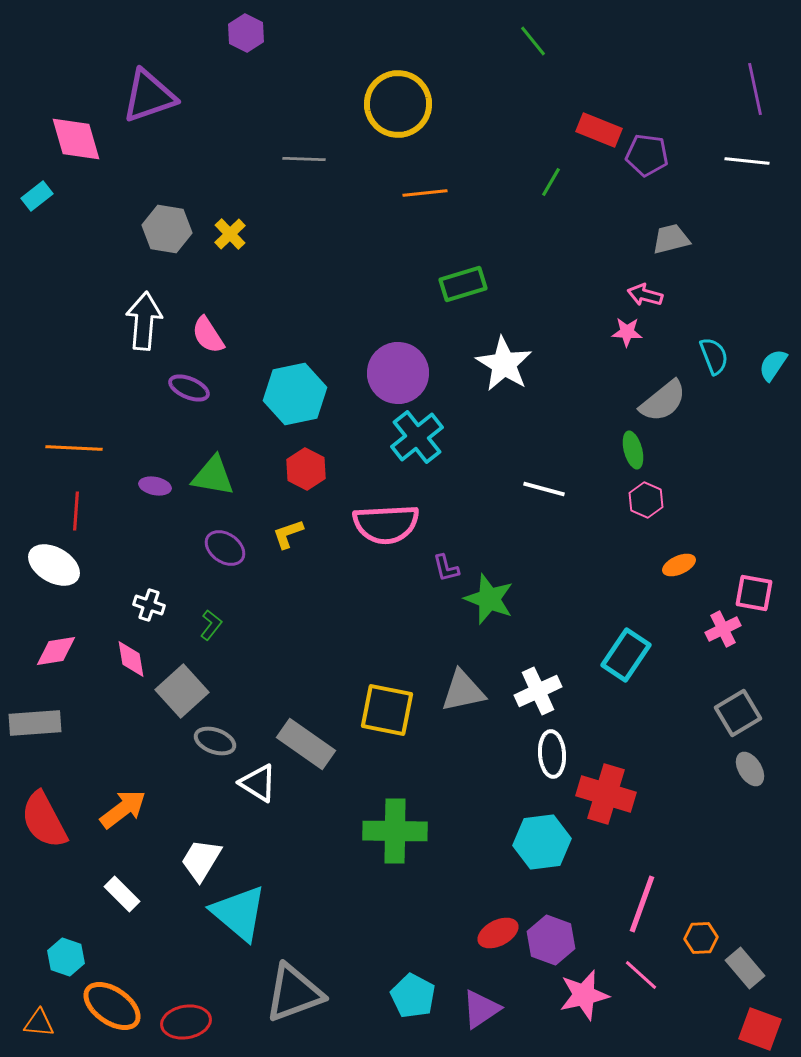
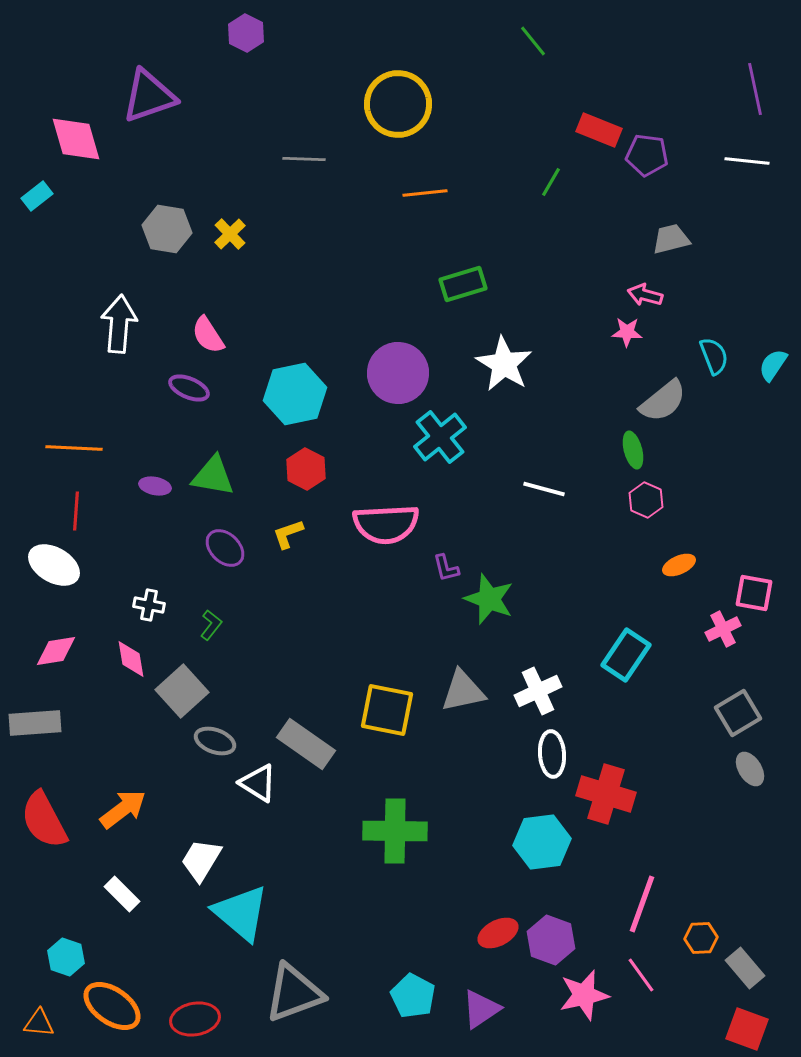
white arrow at (144, 321): moved 25 px left, 3 px down
cyan cross at (417, 437): moved 23 px right
purple ellipse at (225, 548): rotated 9 degrees clockwise
white cross at (149, 605): rotated 8 degrees counterclockwise
cyan triangle at (239, 913): moved 2 px right
pink line at (641, 975): rotated 12 degrees clockwise
red ellipse at (186, 1022): moved 9 px right, 3 px up
red square at (760, 1029): moved 13 px left
